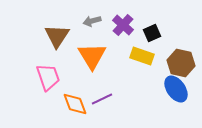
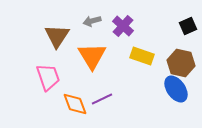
purple cross: moved 1 px down
black square: moved 36 px right, 7 px up
